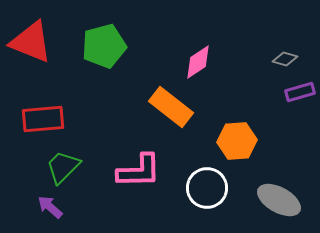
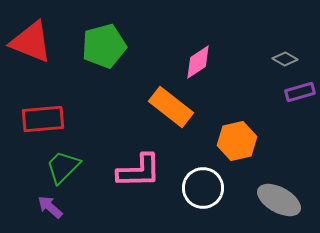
gray diamond: rotated 15 degrees clockwise
orange hexagon: rotated 9 degrees counterclockwise
white circle: moved 4 px left
